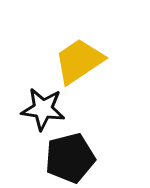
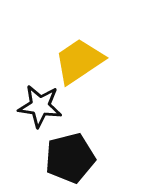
black star: moved 3 px left, 3 px up
